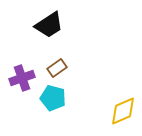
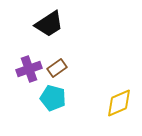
black trapezoid: moved 1 px up
purple cross: moved 7 px right, 9 px up
yellow diamond: moved 4 px left, 8 px up
